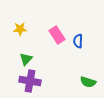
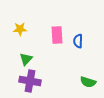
pink rectangle: rotated 30 degrees clockwise
